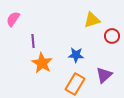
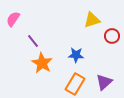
purple line: rotated 32 degrees counterclockwise
purple triangle: moved 7 px down
